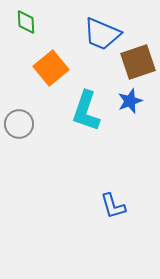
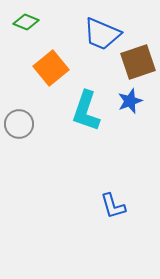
green diamond: rotated 65 degrees counterclockwise
